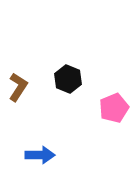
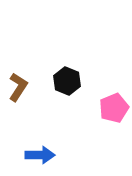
black hexagon: moved 1 px left, 2 px down
